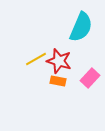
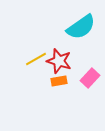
cyan semicircle: rotated 32 degrees clockwise
orange rectangle: moved 1 px right; rotated 21 degrees counterclockwise
